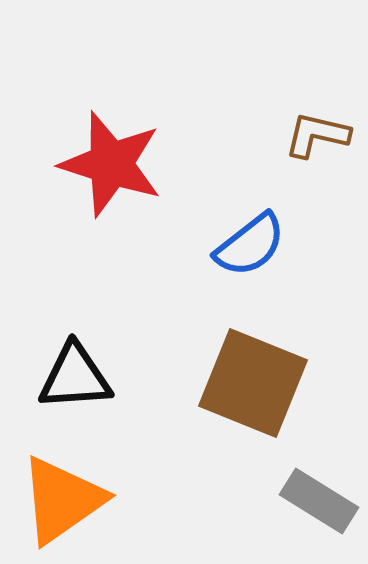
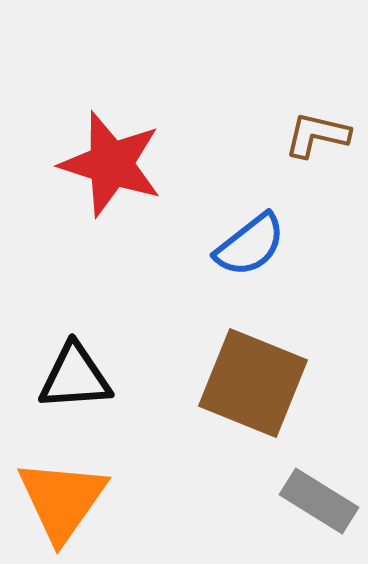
orange triangle: rotated 20 degrees counterclockwise
